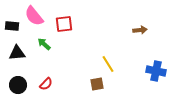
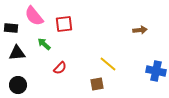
black rectangle: moved 1 px left, 2 px down
yellow line: rotated 18 degrees counterclockwise
red semicircle: moved 14 px right, 16 px up
